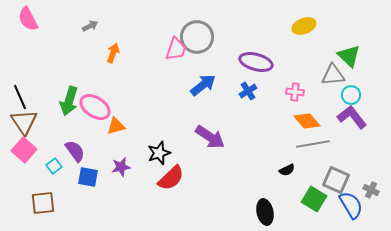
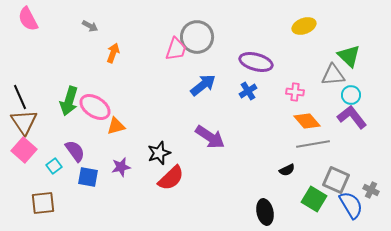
gray arrow: rotated 56 degrees clockwise
